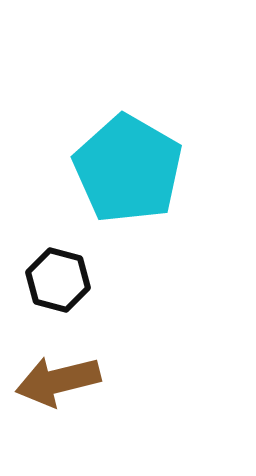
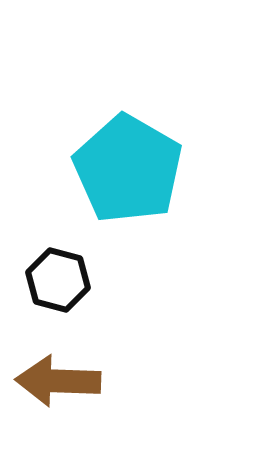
brown arrow: rotated 16 degrees clockwise
